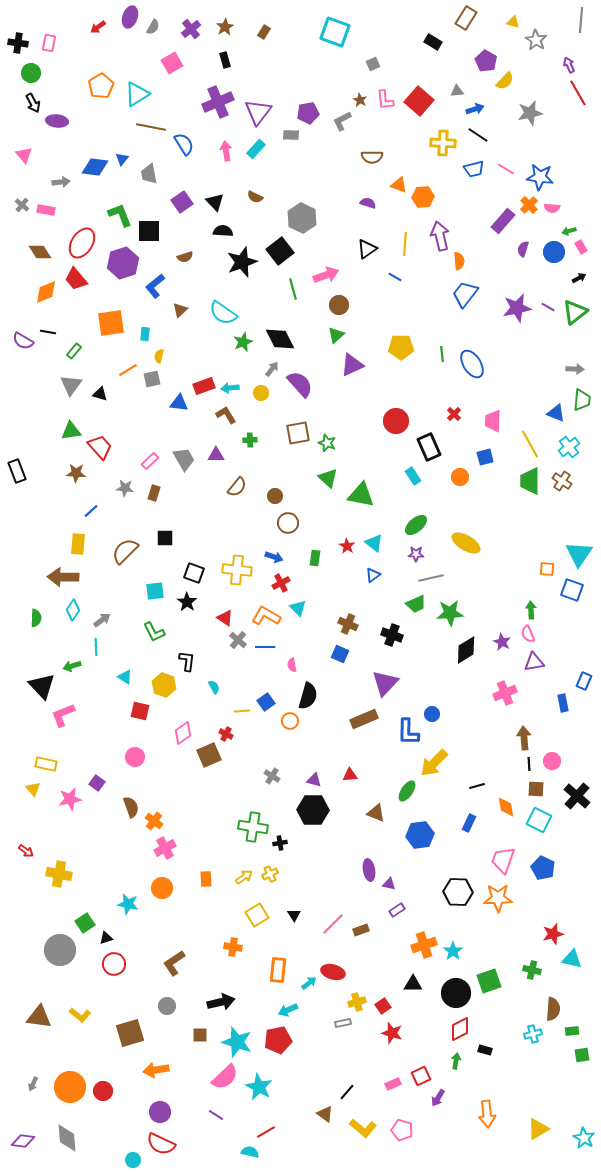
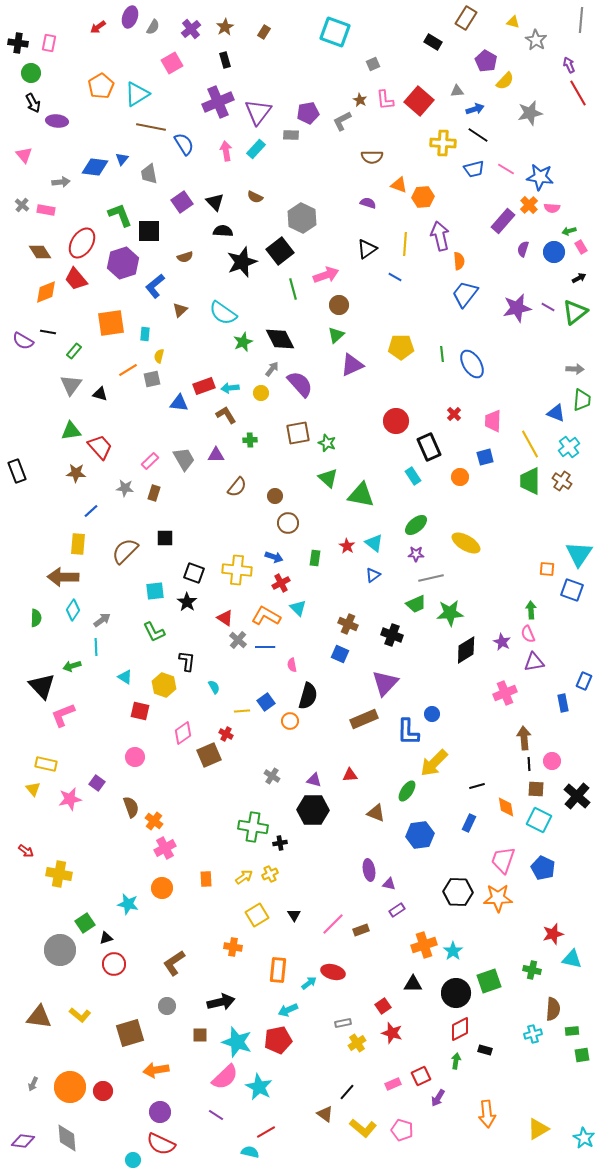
yellow cross at (357, 1002): moved 41 px down; rotated 18 degrees counterclockwise
